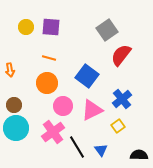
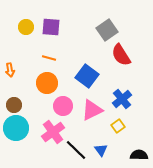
red semicircle: rotated 70 degrees counterclockwise
black line: moved 1 px left, 3 px down; rotated 15 degrees counterclockwise
